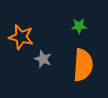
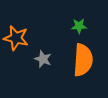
orange star: moved 5 px left, 1 px down
orange semicircle: moved 5 px up
